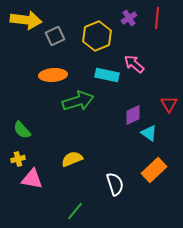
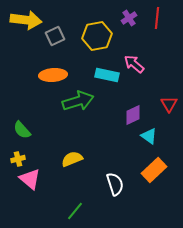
yellow hexagon: rotated 12 degrees clockwise
cyan triangle: moved 3 px down
pink triangle: moved 2 px left; rotated 30 degrees clockwise
